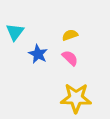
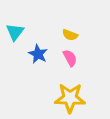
yellow semicircle: rotated 140 degrees counterclockwise
pink semicircle: rotated 18 degrees clockwise
yellow star: moved 6 px left
